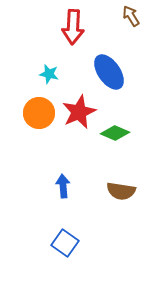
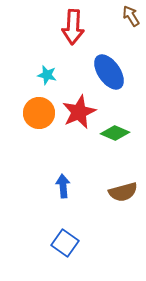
cyan star: moved 2 px left, 1 px down
brown semicircle: moved 2 px right, 1 px down; rotated 24 degrees counterclockwise
